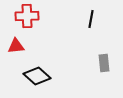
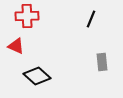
black line: rotated 12 degrees clockwise
red triangle: rotated 30 degrees clockwise
gray rectangle: moved 2 px left, 1 px up
